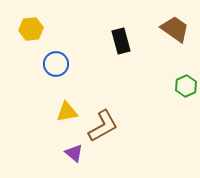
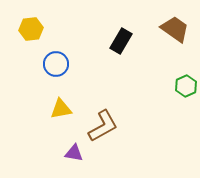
black rectangle: rotated 45 degrees clockwise
yellow triangle: moved 6 px left, 3 px up
purple triangle: rotated 30 degrees counterclockwise
